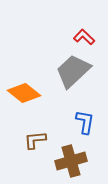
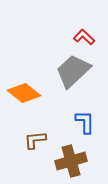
blue L-shape: rotated 10 degrees counterclockwise
